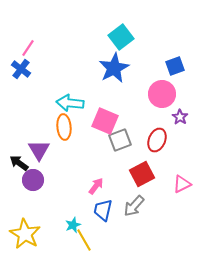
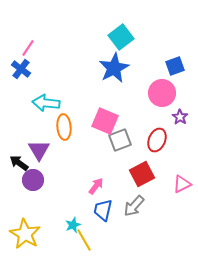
pink circle: moved 1 px up
cyan arrow: moved 24 px left
